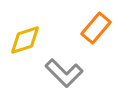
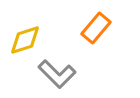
gray L-shape: moved 7 px left, 1 px down
